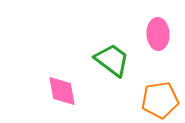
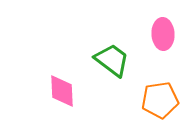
pink ellipse: moved 5 px right
pink diamond: rotated 8 degrees clockwise
